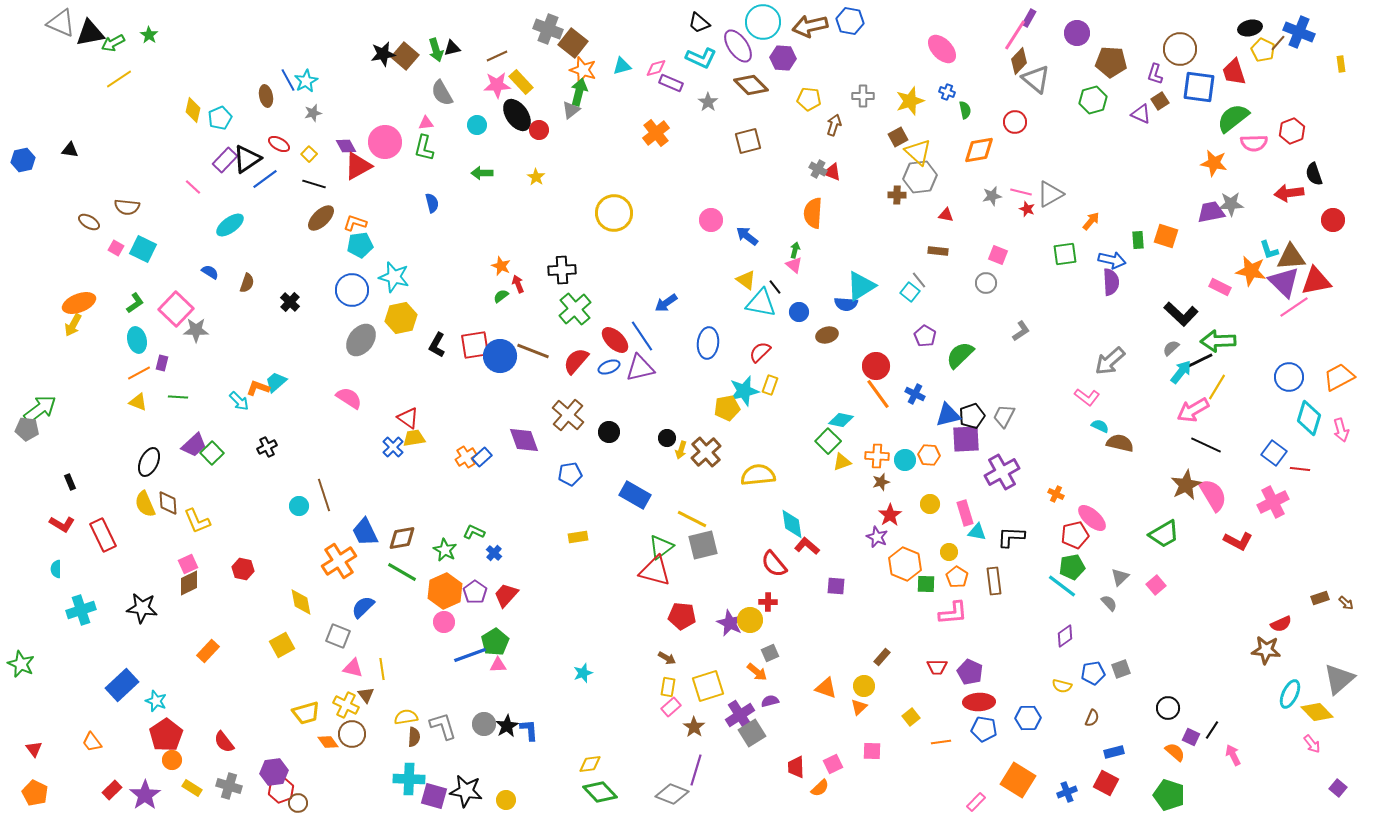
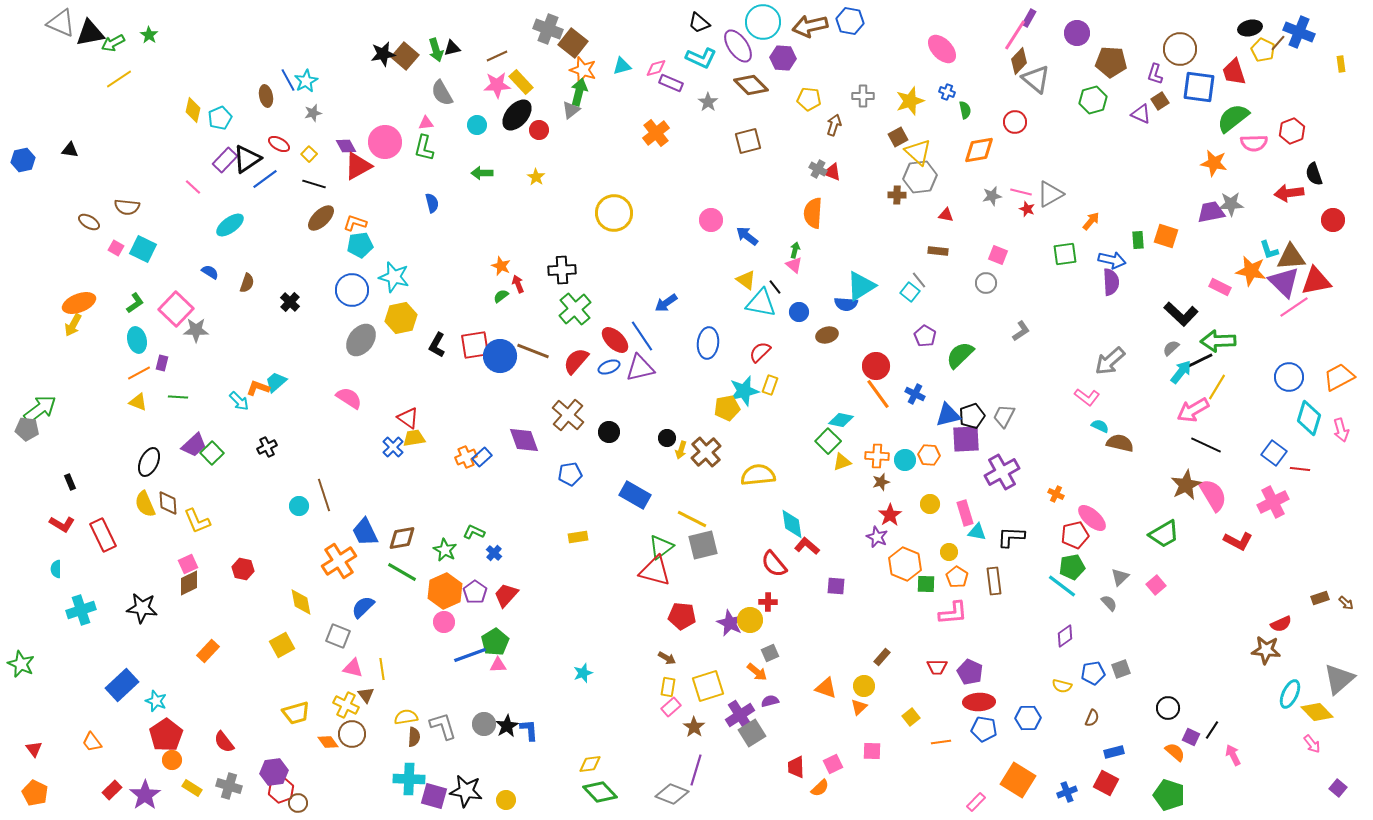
black ellipse at (517, 115): rotated 76 degrees clockwise
orange cross at (466, 457): rotated 10 degrees clockwise
yellow trapezoid at (306, 713): moved 10 px left
